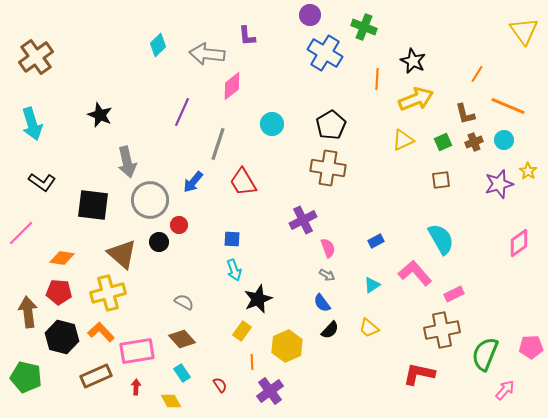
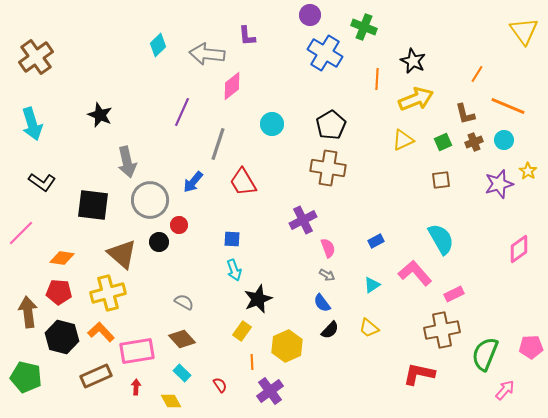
pink diamond at (519, 243): moved 6 px down
cyan rectangle at (182, 373): rotated 12 degrees counterclockwise
